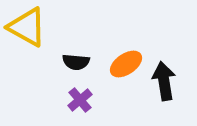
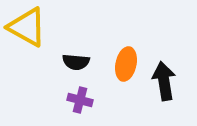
orange ellipse: rotated 44 degrees counterclockwise
purple cross: rotated 35 degrees counterclockwise
